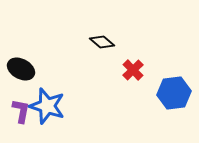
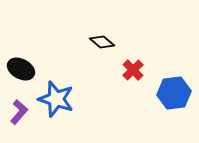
blue star: moved 9 px right, 7 px up
purple L-shape: moved 2 px left, 1 px down; rotated 30 degrees clockwise
